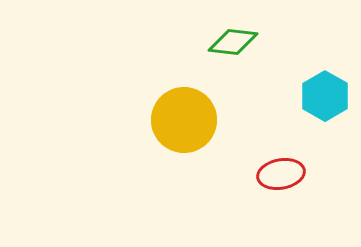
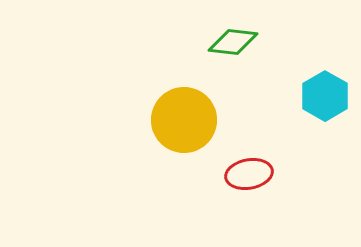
red ellipse: moved 32 px left
